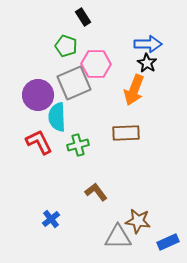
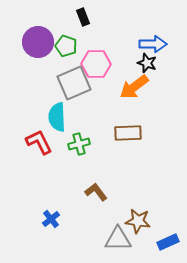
black rectangle: rotated 12 degrees clockwise
blue arrow: moved 5 px right
black star: rotated 12 degrees counterclockwise
orange arrow: moved 3 px up; rotated 32 degrees clockwise
purple circle: moved 53 px up
brown rectangle: moved 2 px right
green cross: moved 1 px right, 1 px up
gray triangle: moved 2 px down
